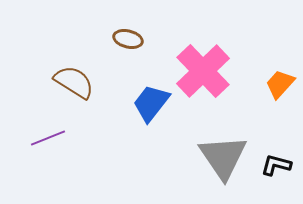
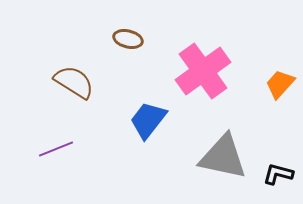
pink cross: rotated 8 degrees clockwise
blue trapezoid: moved 3 px left, 17 px down
purple line: moved 8 px right, 11 px down
gray triangle: rotated 44 degrees counterclockwise
black L-shape: moved 2 px right, 9 px down
